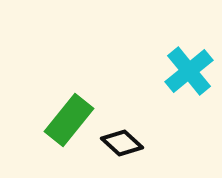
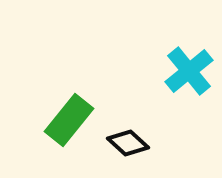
black diamond: moved 6 px right
